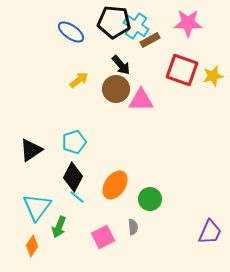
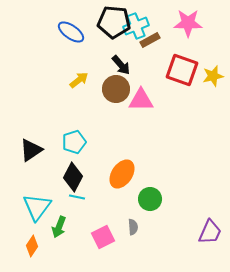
cyan cross: rotated 35 degrees clockwise
orange ellipse: moved 7 px right, 11 px up
cyan line: rotated 28 degrees counterclockwise
